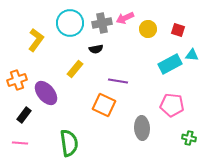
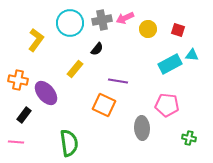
gray cross: moved 3 px up
black semicircle: moved 1 px right; rotated 40 degrees counterclockwise
orange cross: moved 1 px right; rotated 30 degrees clockwise
pink pentagon: moved 5 px left
pink line: moved 4 px left, 1 px up
